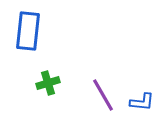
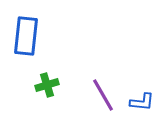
blue rectangle: moved 2 px left, 5 px down
green cross: moved 1 px left, 2 px down
